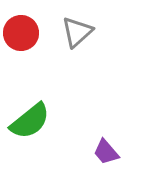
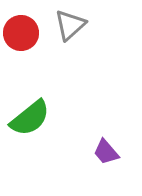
gray triangle: moved 7 px left, 7 px up
green semicircle: moved 3 px up
